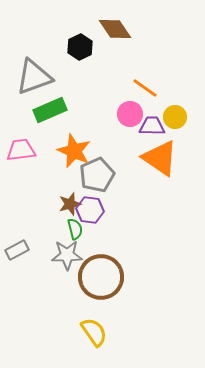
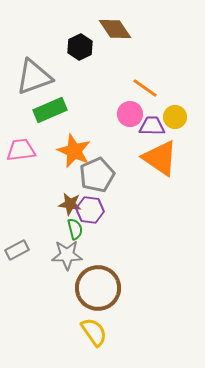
brown star: rotated 25 degrees clockwise
brown circle: moved 3 px left, 11 px down
